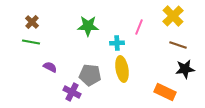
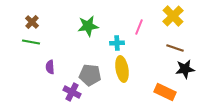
green star: rotated 10 degrees counterclockwise
brown line: moved 3 px left, 3 px down
purple semicircle: rotated 120 degrees counterclockwise
